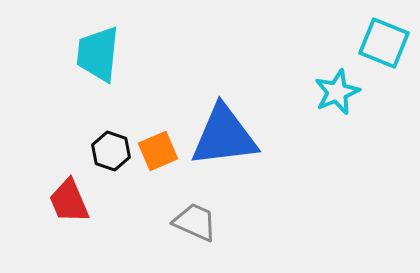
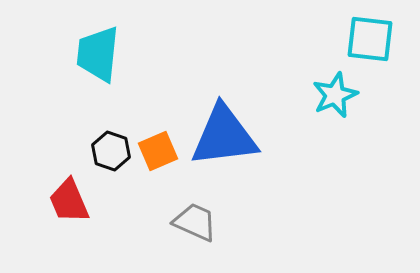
cyan square: moved 14 px left, 4 px up; rotated 15 degrees counterclockwise
cyan star: moved 2 px left, 3 px down
